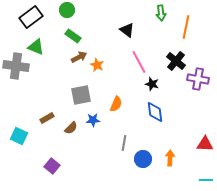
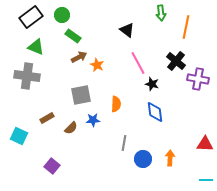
green circle: moved 5 px left, 5 px down
pink line: moved 1 px left, 1 px down
gray cross: moved 11 px right, 10 px down
orange semicircle: rotated 21 degrees counterclockwise
